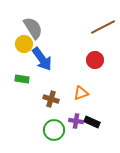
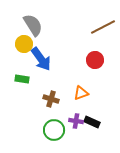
gray semicircle: moved 3 px up
blue arrow: moved 1 px left
